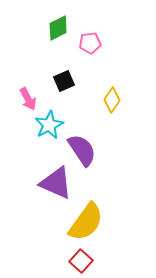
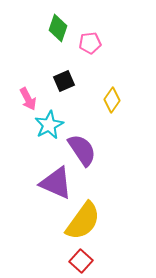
green diamond: rotated 44 degrees counterclockwise
yellow semicircle: moved 3 px left, 1 px up
